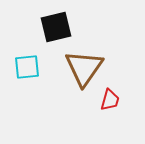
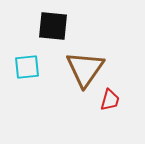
black square: moved 3 px left, 1 px up; rotated 20 degrees clockwise
brown triangle: moved 1 px right, 1 px down
